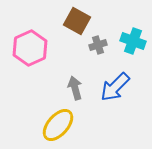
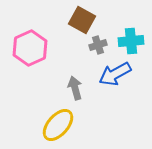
brown square: moved 5 px right, 1 px up
cyan cross: moved 2 px left; rotated 25 degrees counterclockwise
blue arrow: moved 13 px up; rotated 16 degrees clockwise
